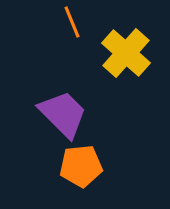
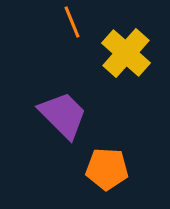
purple trapezoid: moved 1 px down
orange pentagon: moved 26 px right, 3 px down; rotated 9 degrees clockwise
